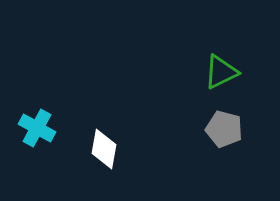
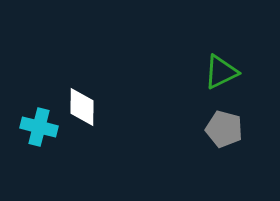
cyan cross: moved 2 px right, 1 px up; rotated 15 degrees counterclockwise
white diamond: moved 22 px left, 42 px up; rotated 9 degrees counterclockwise
